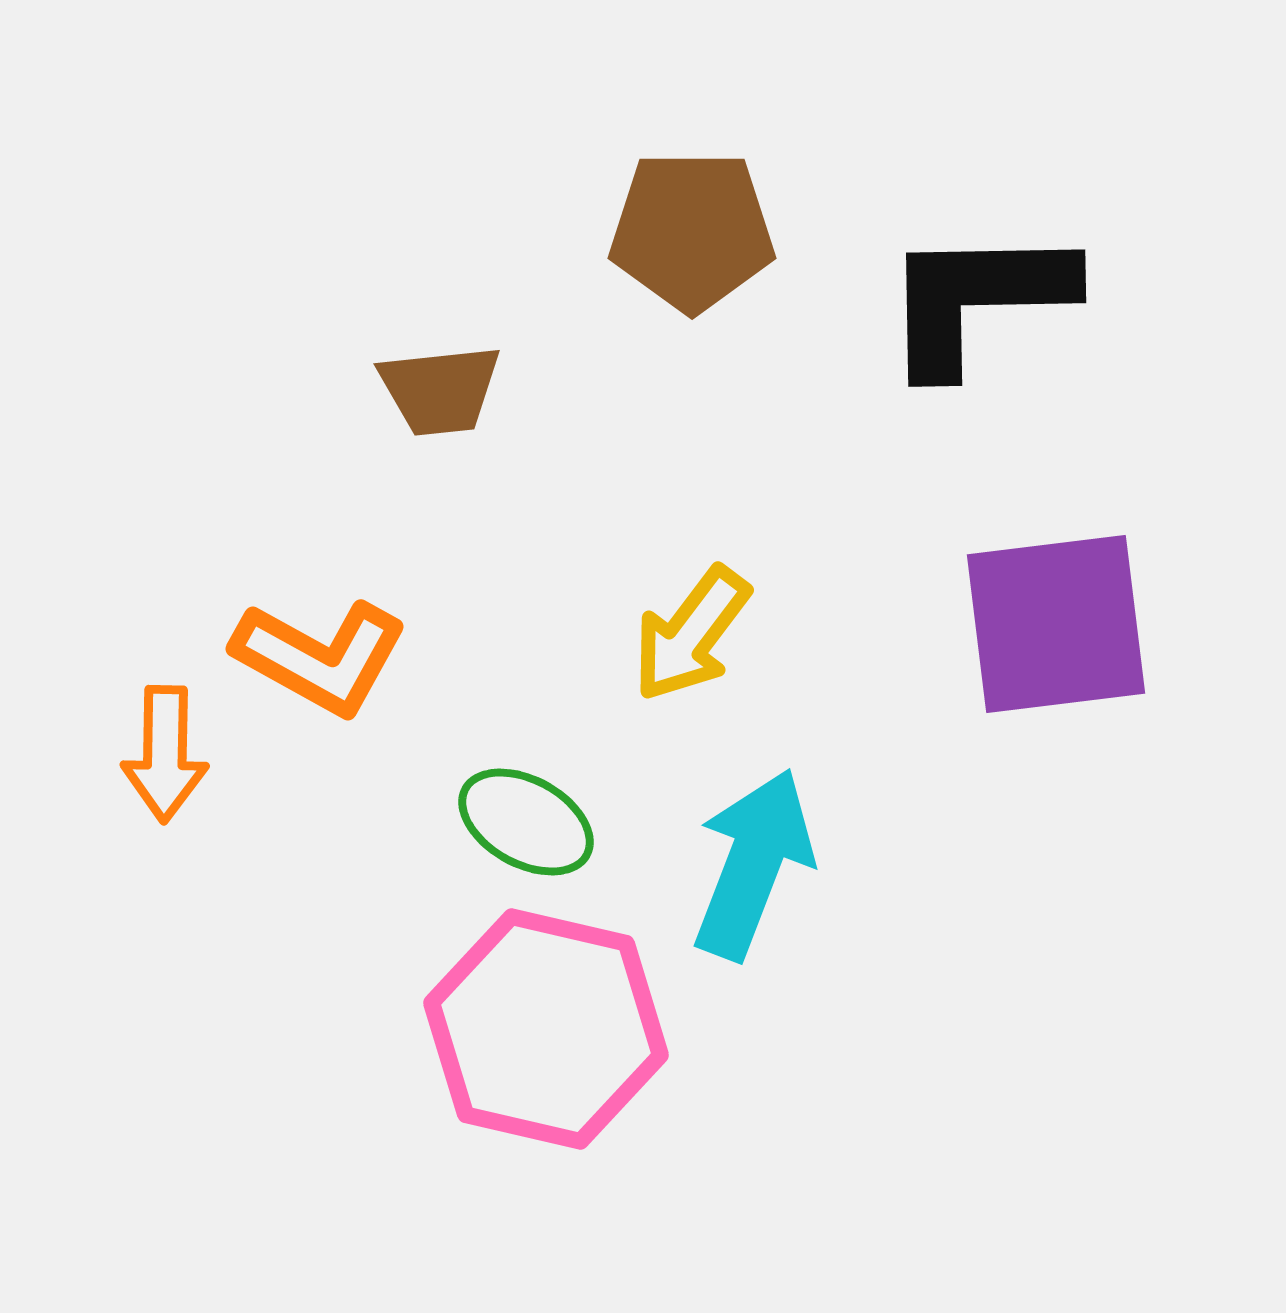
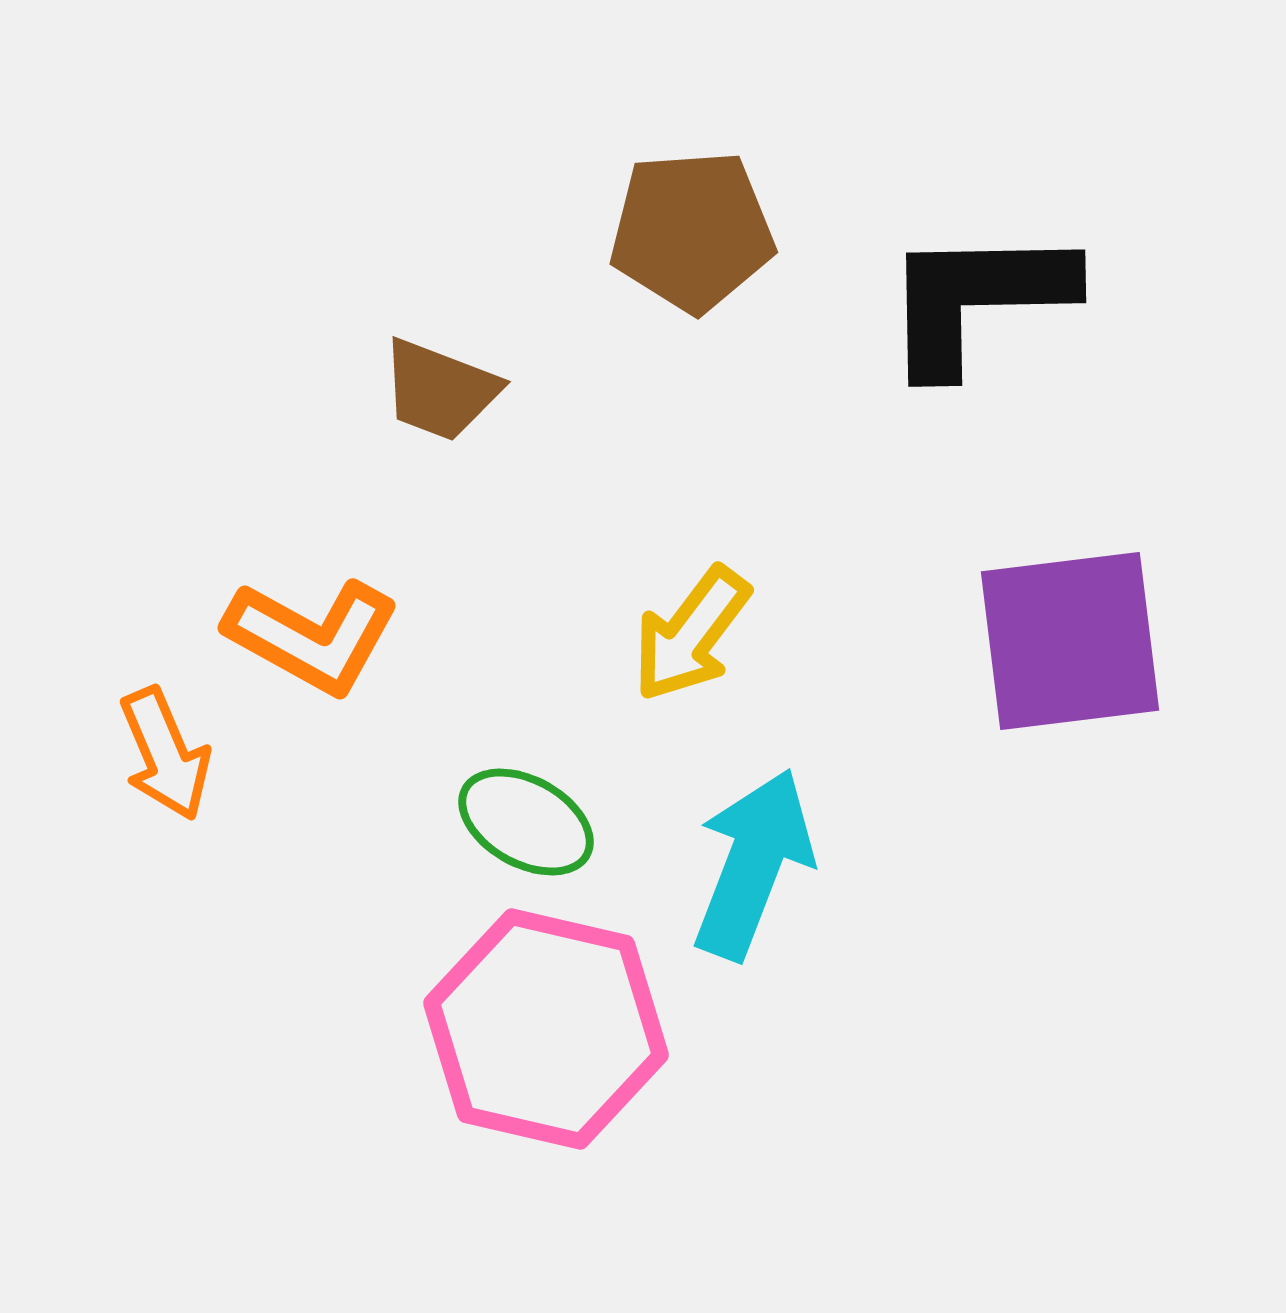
brown pentagon: rotated 4 degrees counterclockwise
brown trapezoid: rotated 27 degrees clockwise
purple square: moved 14 px right, 17 px down
orange L-shape: moved 8 px left, 21 px up
orange arrow: rotated 24 degrees counterclockwise
